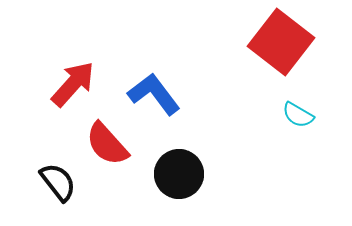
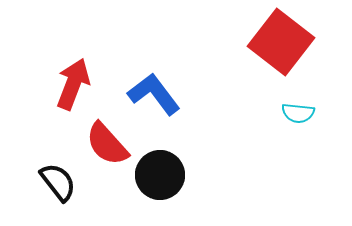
red arrow: rotated 21 degrees counterclockwise
cyan semicircle: moved 2 px up; rotated 24 degrees counterclockwise
black circle: moved 19 px left, 1 px down
